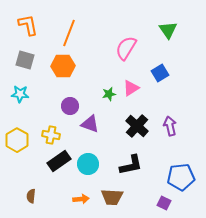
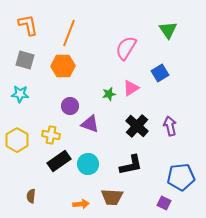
orange arrow: moved 5 px down
